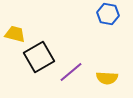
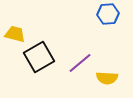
blue hexagon: rotated 15 degrees counterclockwise
purple line: moved 9 px right, 9 px up
